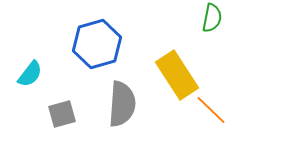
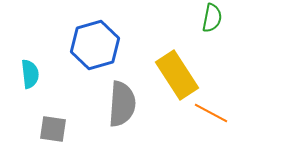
blue hexagon: moved 2 px left, 1 px down
cyan semicircle: rotated 44 degrees counterclockwise
orange line: moved 3 px down; rotated 16 degrees counterclockwise
gray square: moved 9 px left, 15 px down; rotated 24 degrees clockwise
